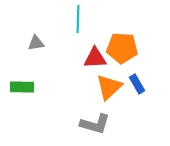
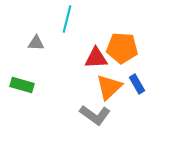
cyan line: moved 11 px left; rotated 12 degrees clockwise
gray triangle: rotated 12 degrees clockwise
red triangle: moved 1 px right
green rectangle: moved 2 px up; rotated 15 degrees clockwise
gray L-shape: moved 9 px up; rotated 20 degrees clockwise
